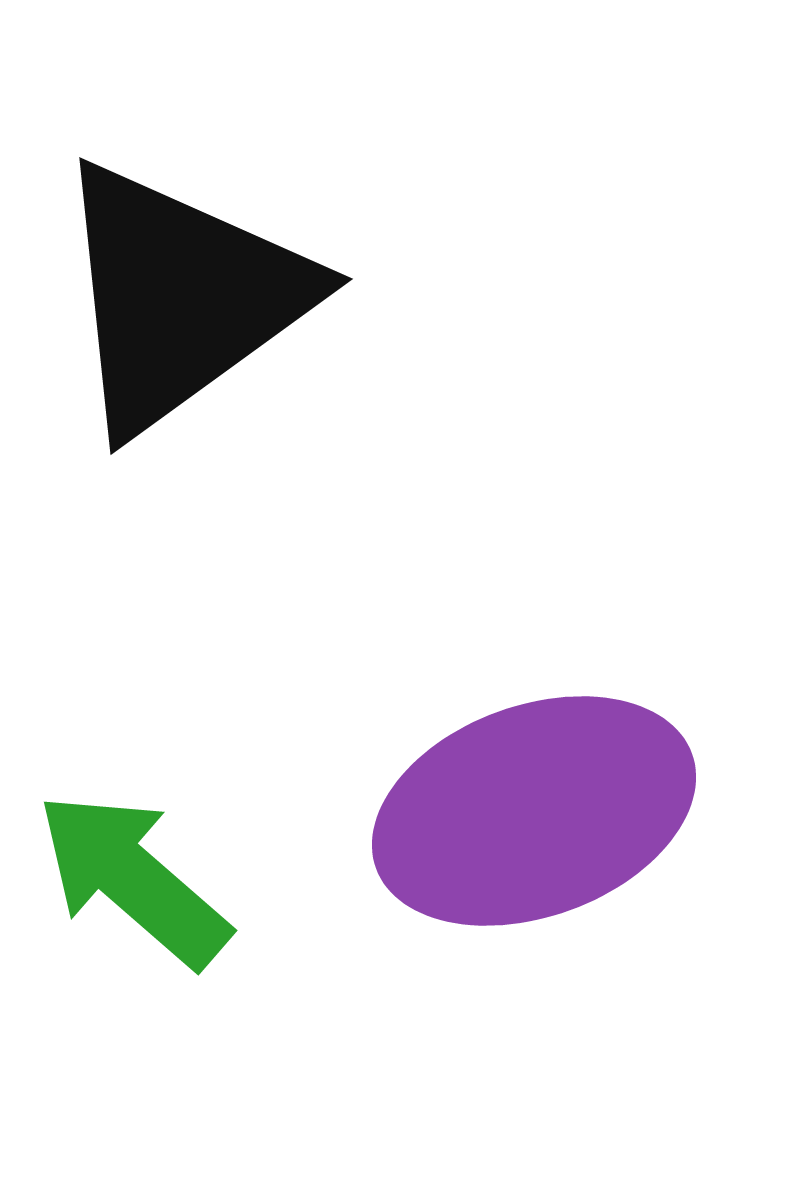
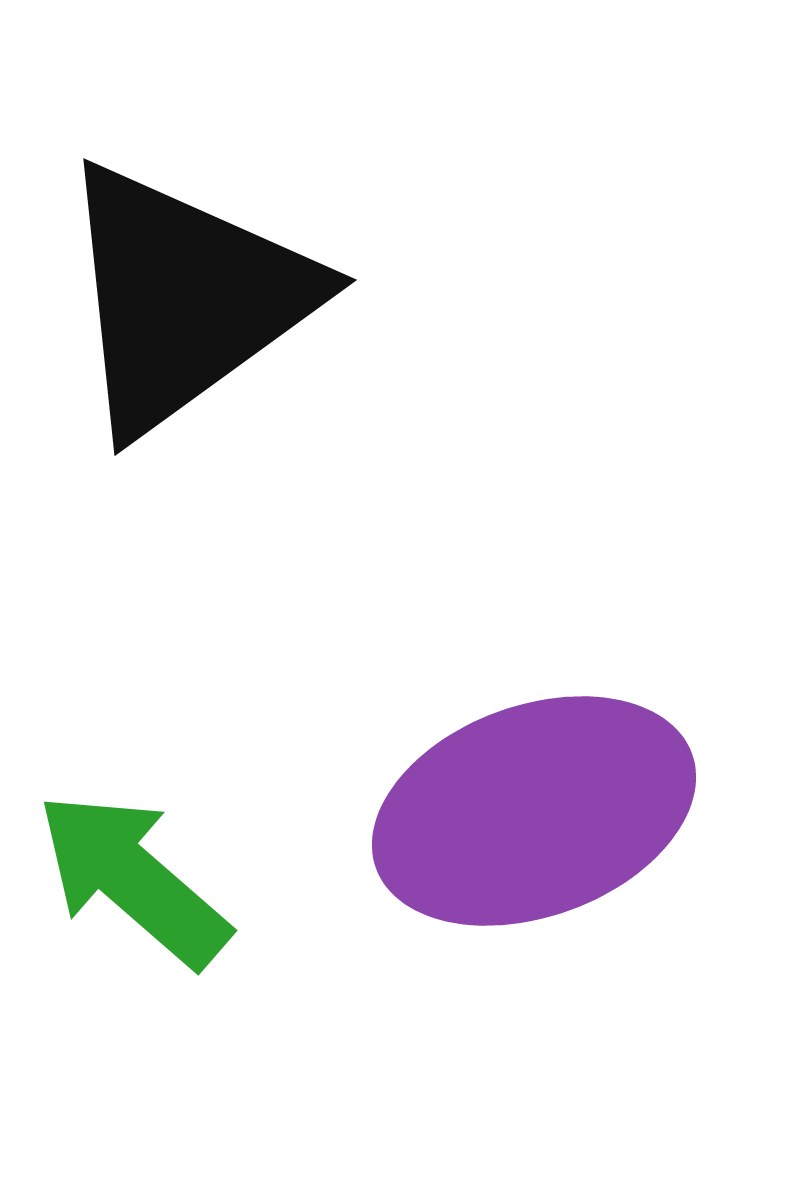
black triangle: moved 4 px right, 1 px down
